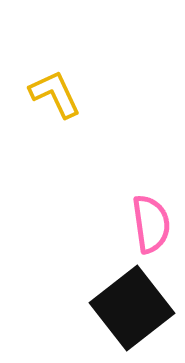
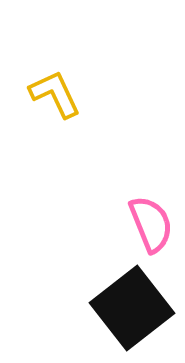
pink semicircle: rotated 14 degrees counterclockwise
